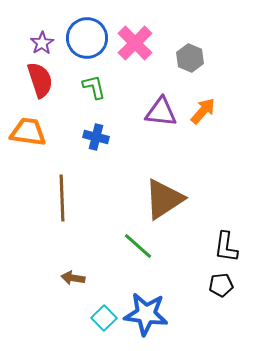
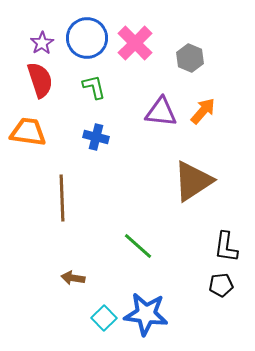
brown triangle: moved 29 px right, 18 px up
